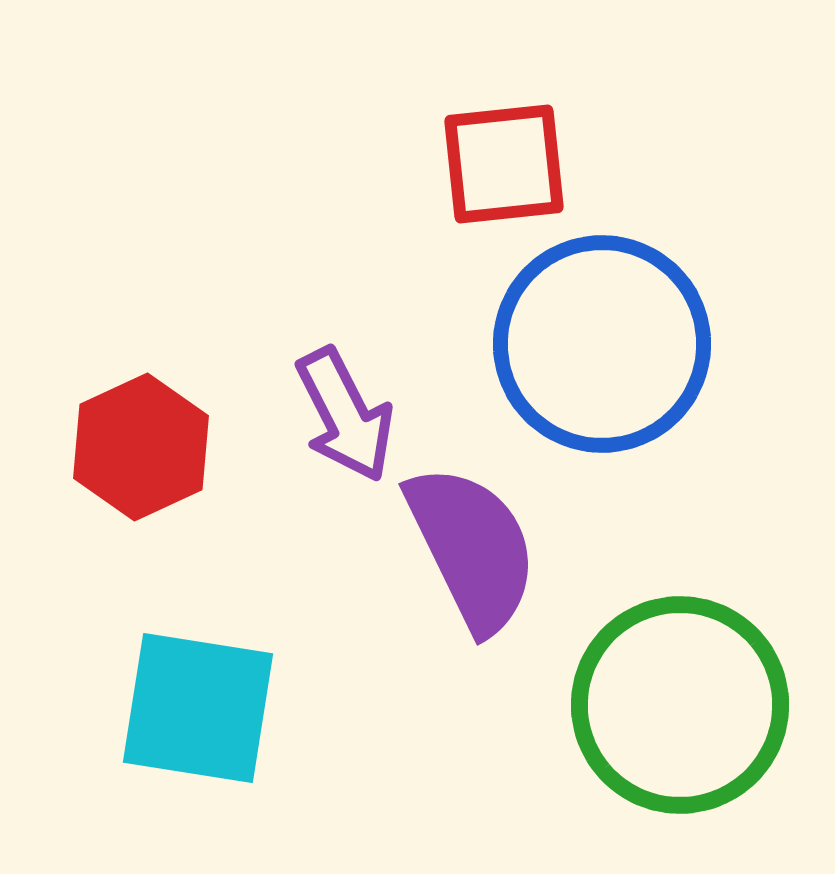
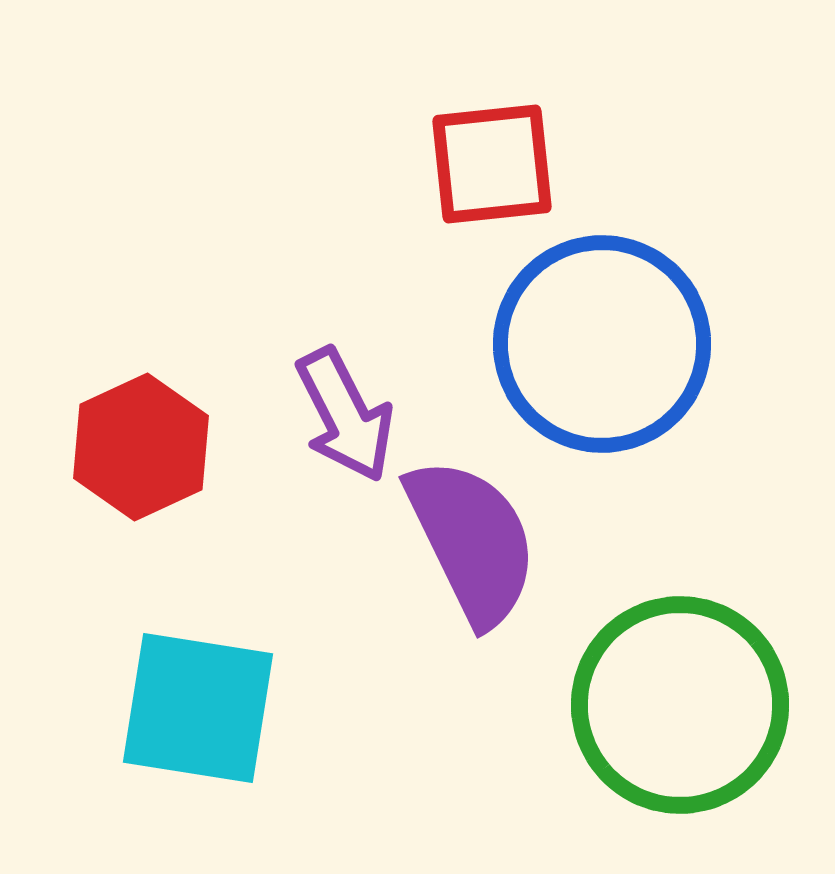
red square: moved 12 px left
purple semicircle: moved 7 px up
